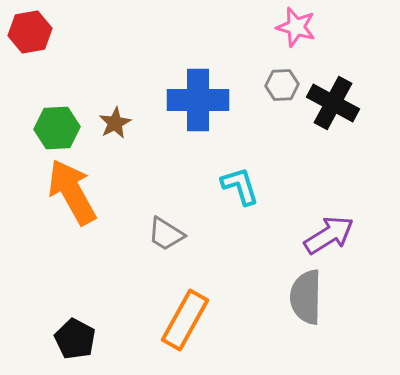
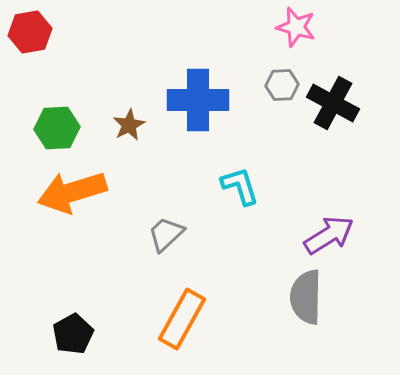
brown star: moved 14 px right, 2 px down
orange arrow: rotated 78 degrees counterclockwise
gray trapezoid: rotated 105 degrees clockwise
orange rectangle: moved 3 px left, 1 px up
black pentagon: moved 2 px left, 5 px up; rotated 15 degrees clockwise
